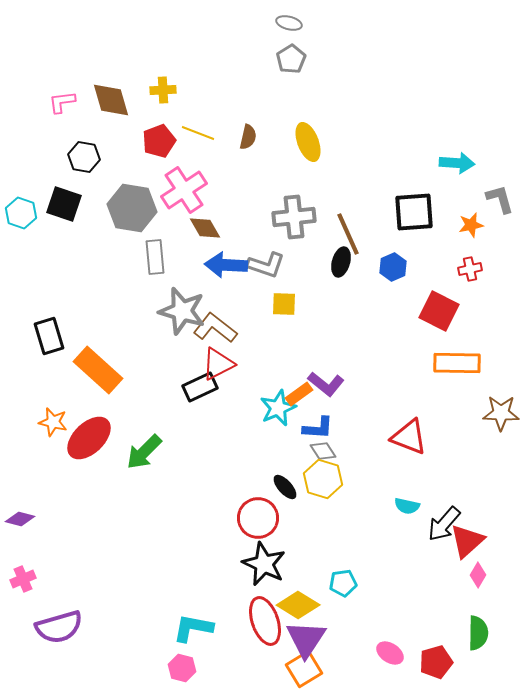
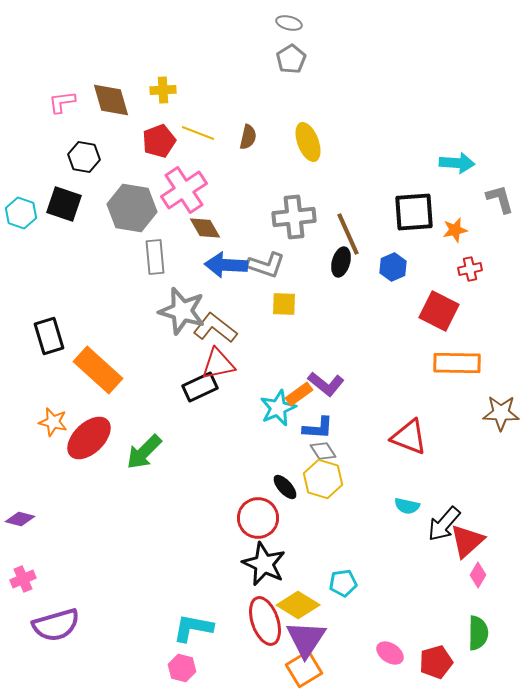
orange star at (471, 225): moved 16 px left, 5 px down
red triangle at (218, 364): rotated 15 degrees clockwise
purple semicircle at (59, 627): moved 3 px left, 2 px up
